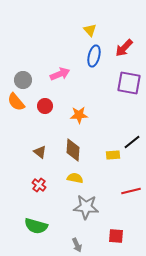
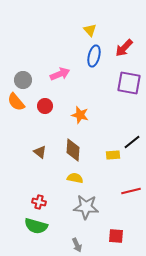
orange star: moved 1 px right; rotated 18 degrees clockwise
red cross: moved 17 px down; rotated 24 degrees counterclockwise
